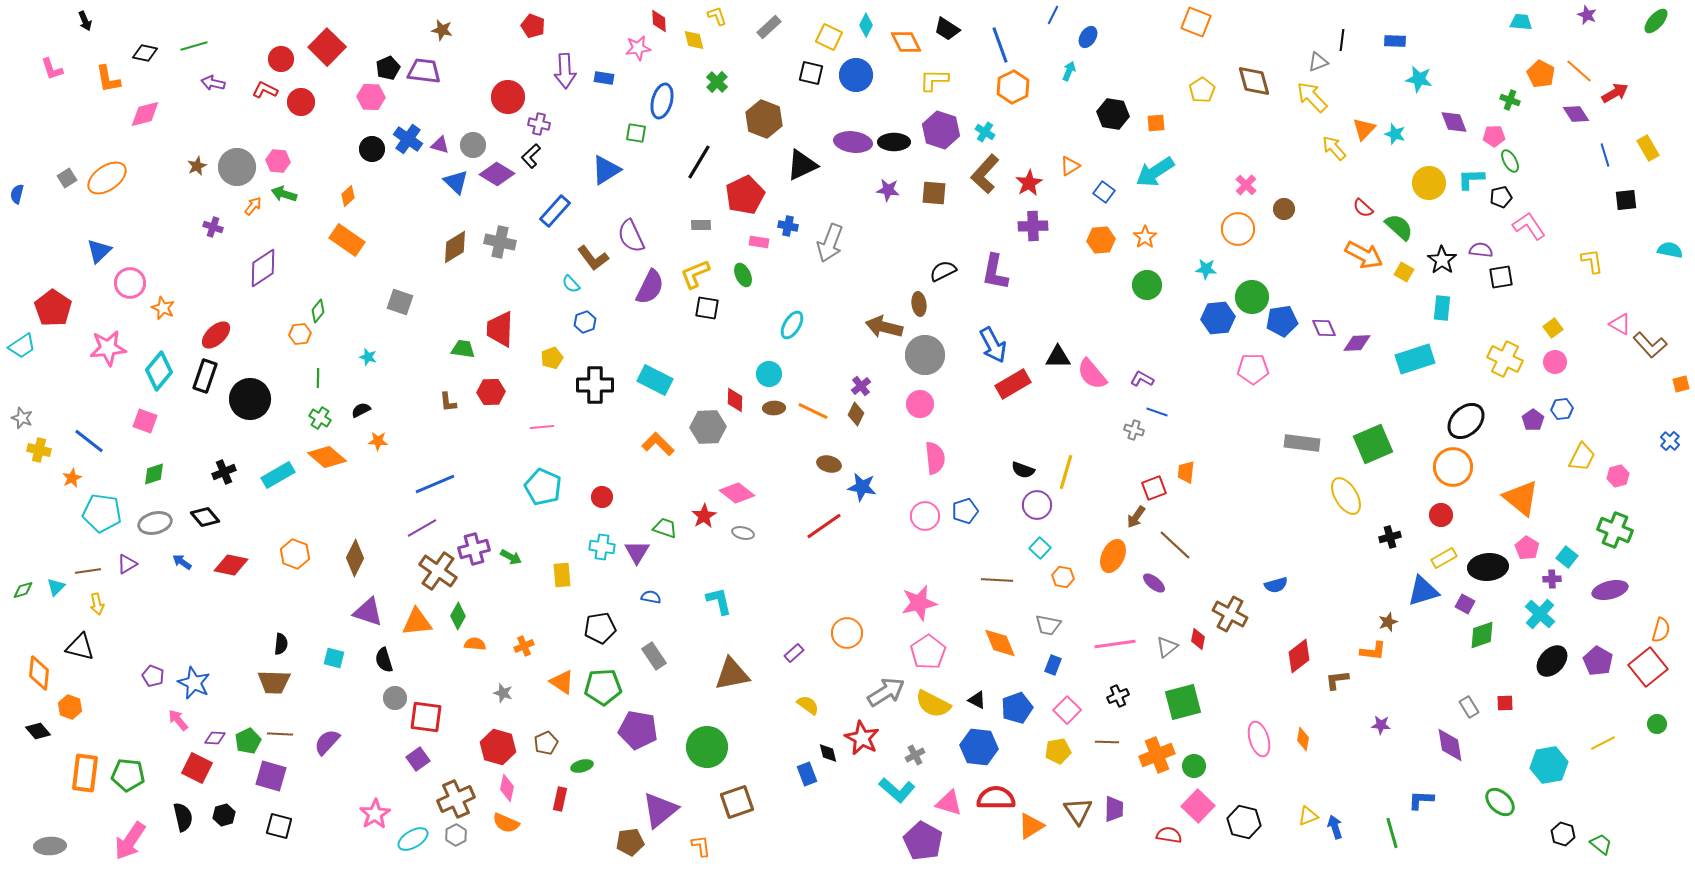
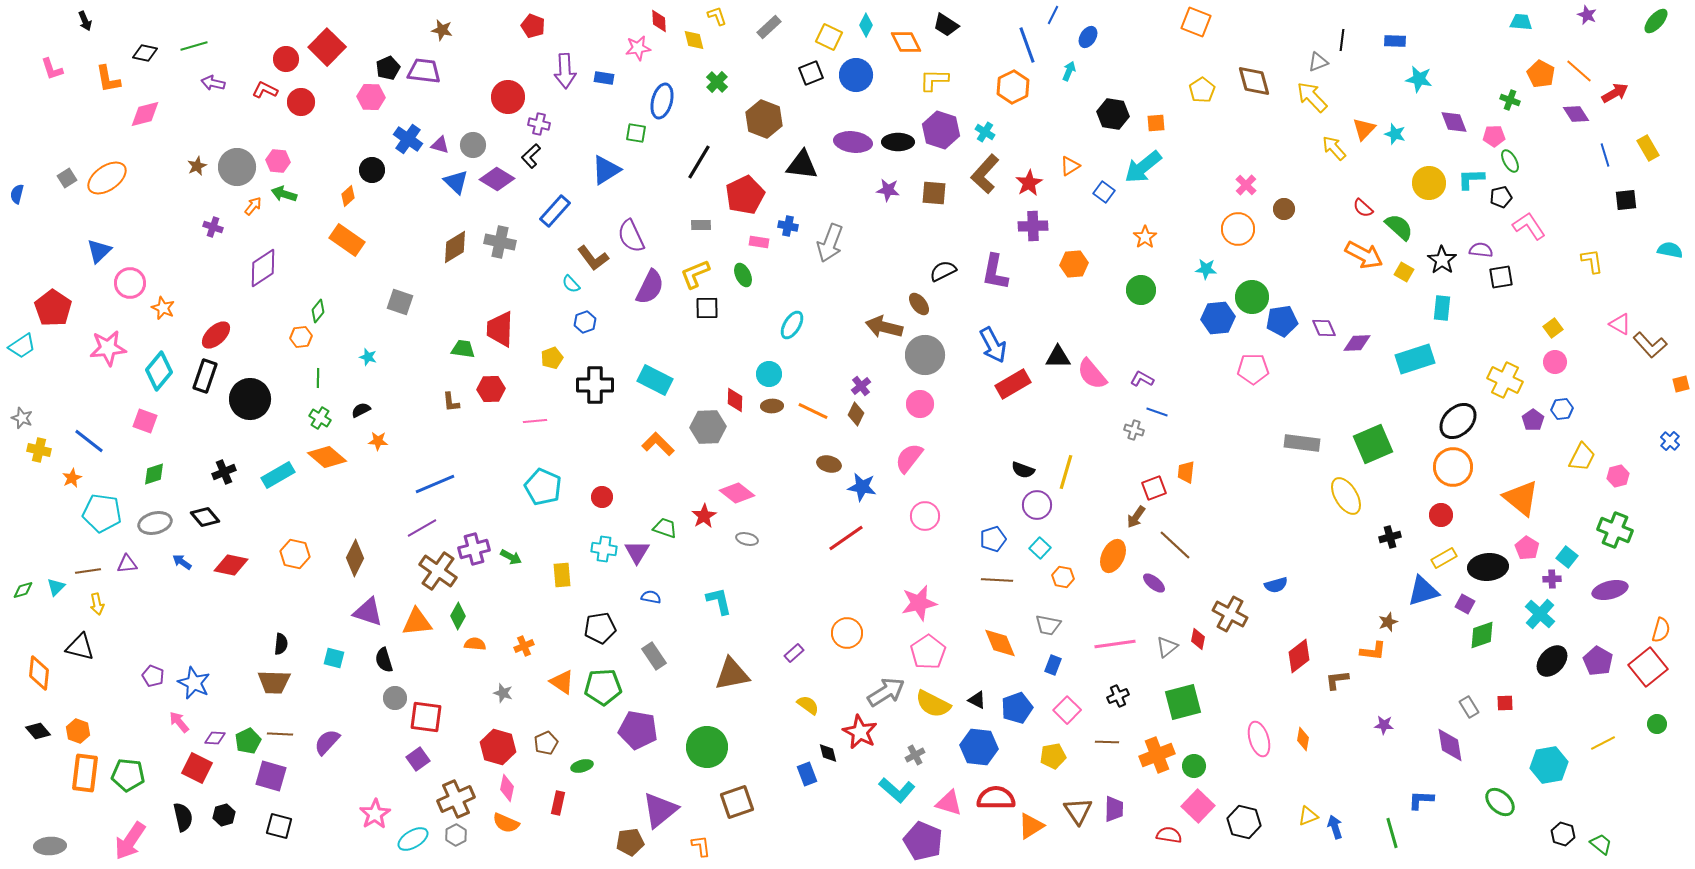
black trapezoid at (947, 29): moved 1 px left, 4 px up
blue line at (1000, 45): moved 27 px right
red circle at (281, 59): moved 5 px right
black square at (811, 73): rotated 35 degrees counterclockwise
black ellipse at (894, 142): moved 4 px right
black circle at (372, 149): moved 21 px down
black triangle at (802, 165): rotated 32 degrees clockwise
cyan arrow at (1155, 172): moved 12 px left, 5 px up; rotated 6 degrees counterclockwise
purple diamond at (497, 174): moved 5 px down
orange hexagon at (1101, 240): moved 27 px left, 24 px down
green circle at (1147, 285): moved 6 px left, 5 px down
brown ellipse at (919, 304): rotated 30 degrees counterclockwise
black square at (707, 308): rotated 10 degrees counterclockwise
orange hexagon at (300, 334): moved 1 px right, 3 px down
yellow cross at (1505, 359): moved 21 px down
red hexagon at (491, 392): moved 3 px up
brown L-shape at (448, 402): moved 3 px right
brown ellipse at (774, 408): moved 2 px left, 2 px up
black ellipse at (1466, 421): moved 8 px left
pink line at (542, 427): moved 7 px left, 6 px up
pink semicircle at (935, 458): moved 26 px left; rotated 136 degrees counterclockwise
blue pentagon at (965, 511): moved 28 px right, 28 px down
red line at (824, 526): moved 22 px right, 12 px down
gray ellipse at (743, 533): moved 4 px right, 6 px down
cyan cross at (602, 547): moved 2 px right, 2 px down
orange hexagon at (295, 554): rotated 8 degrees counterclockwise
purple triangle at (127, 564): rotated 25 degrees clockwise
orange hexagon at (70, 707): moved 8 px right, 24 px down
pink arrow at (178, 720): moved 1 px right, 2 px down
purple star at (1381, 725): moved 3 px right
red star at (862, 738): moved 2 px left, 6 px up
yellow pentagon at (1058, 751): moved 5 px left, 5 px down
red rectangle at (560, 799): moved 2 px left, 4 px down
purple pentagon at (923, 841): rotated 6 degrees counterclockwise
